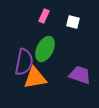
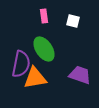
pink rectangle: rotated 32 degrees counterclockwise
white square: moved 1 px up
green ellipse: moved 1 px left; rotated 60 degrees counterclockwise
purple semicircle: moved 3 px left, 2 px down
